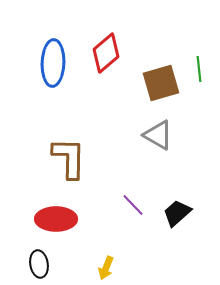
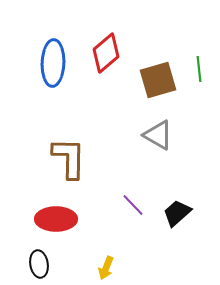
brown square: moved 3 px left, 3 px up
